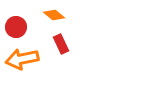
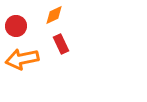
orange diamond: rotated 65 degrees counterclockwise
red circle: moved 1 px up
